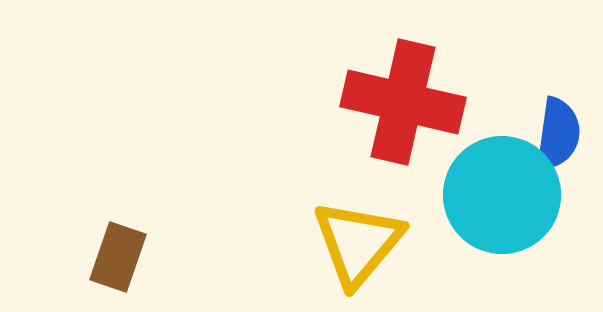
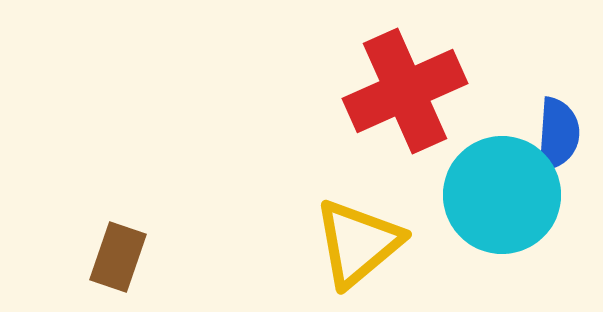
red cross: moved 2 px right, 11 px up; rotated 37 degrees counterclockwise
blue semicircle: rotated 4 degrees counterclockwise
yellow triangle: rotated 10 degrees clockwise
